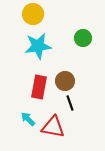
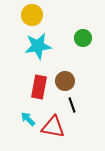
yellow circle: moved 1 px left, 1 px down
black line: moved 2 px right, 2 px down
